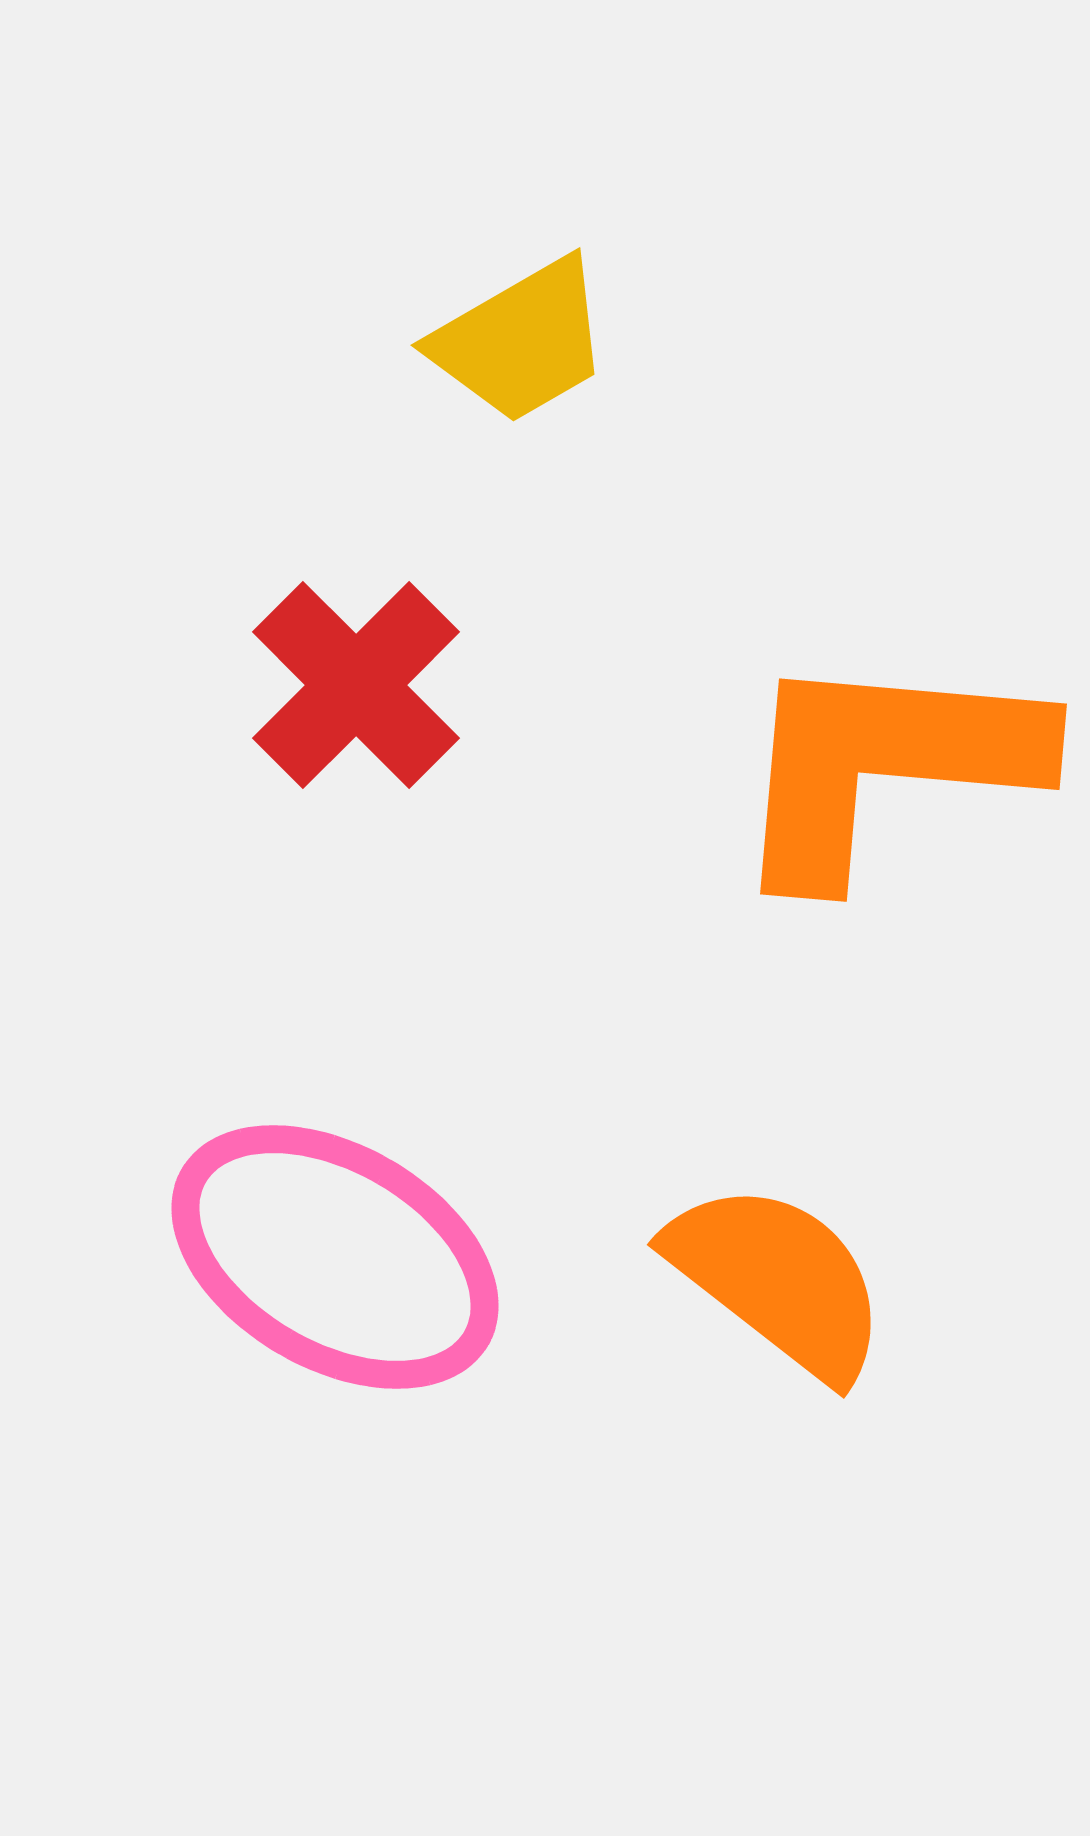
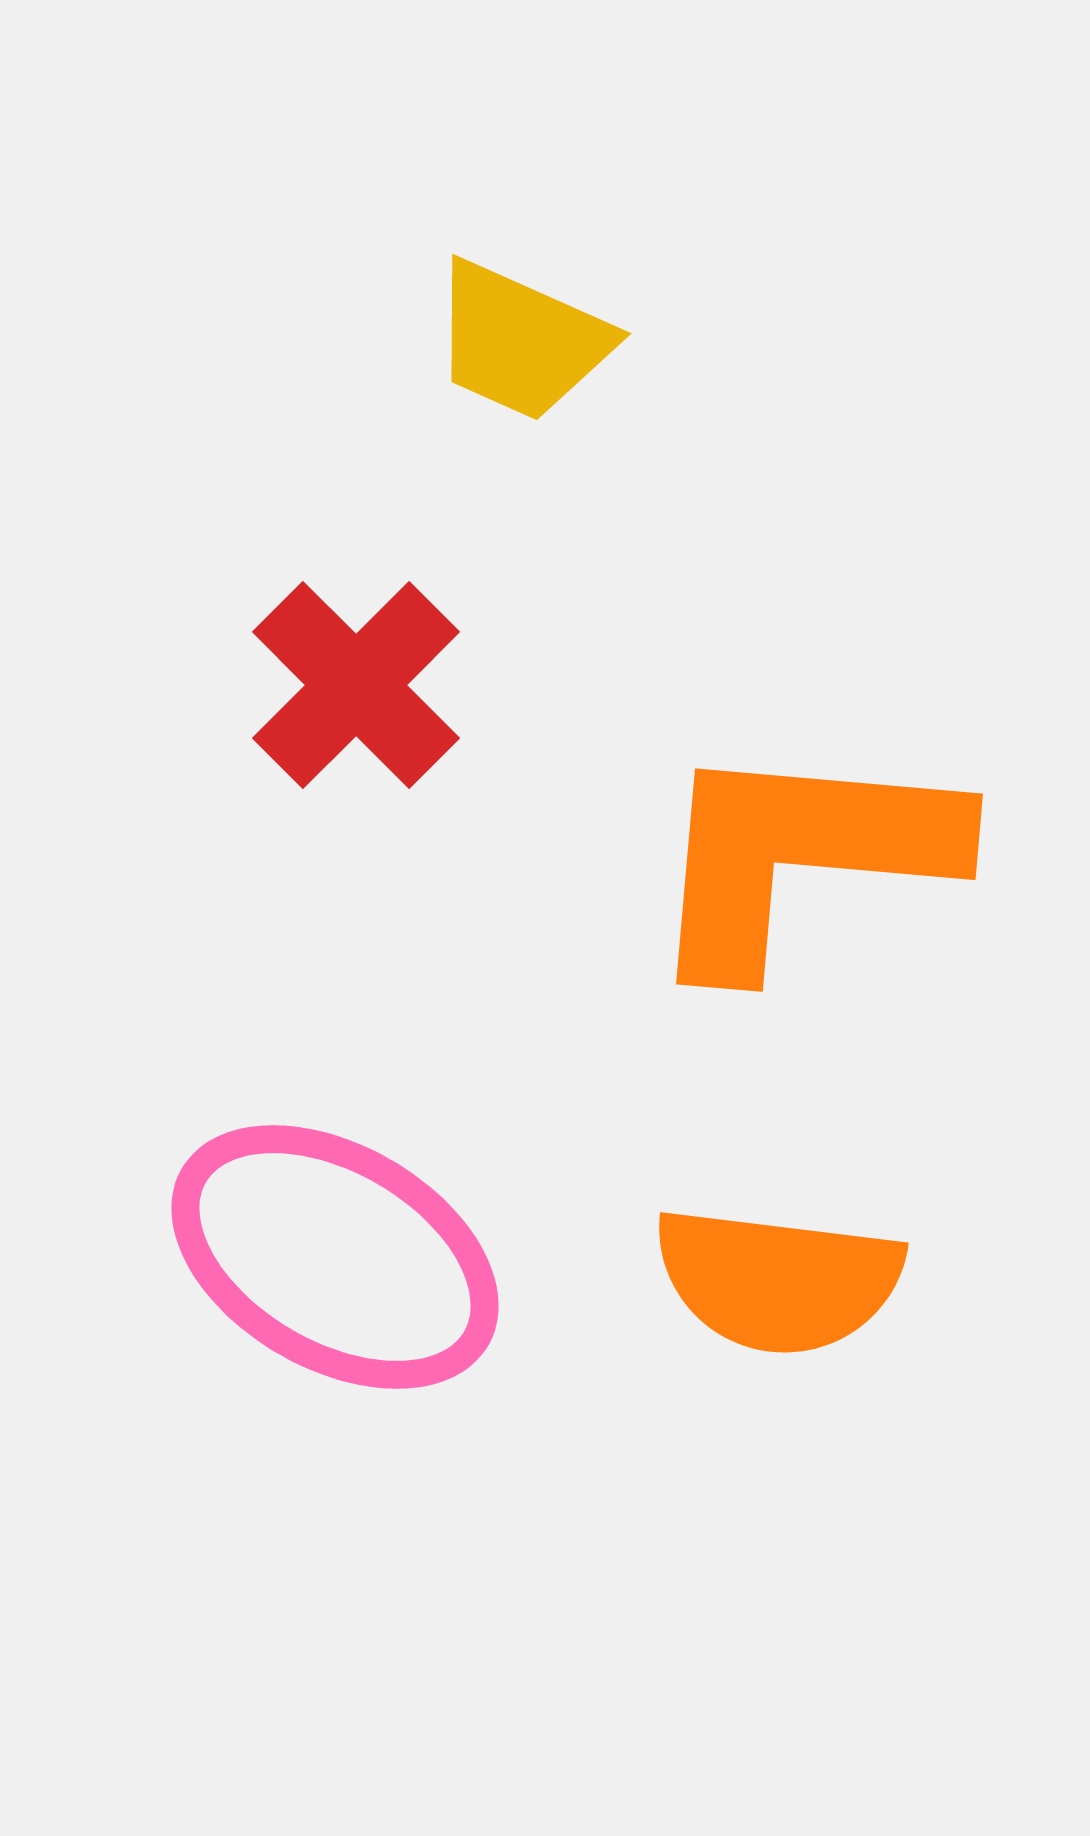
yellow trapezoid: rotated 54 degrees clockwise
orange L-shape: moved 84 px left, 90 px down
orange semicircle: rotated 149 degrees clockwise
